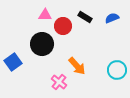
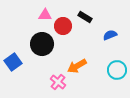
blue semicircle: moved 2 px left, 17 px down
orange arrow: rotated 102 degrees clockwise
pink cross: moved 1 px left
